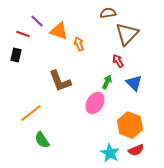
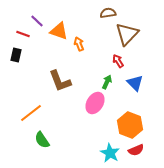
blue triangle: moved 1 px right
